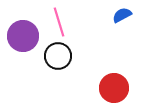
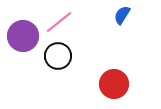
blue semicircle: rotated 30 degrees counterclockwise
pink line: rotated 68 degrees clockwise
red circle: moved 4 px up
